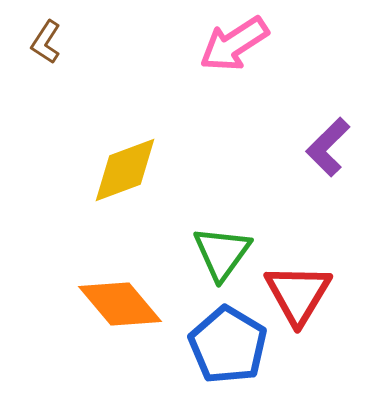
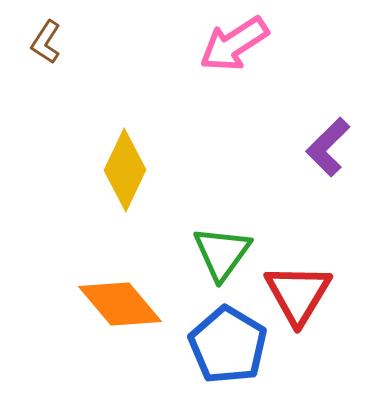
yellow diamond: rotated 44 degrees counterclockwise
